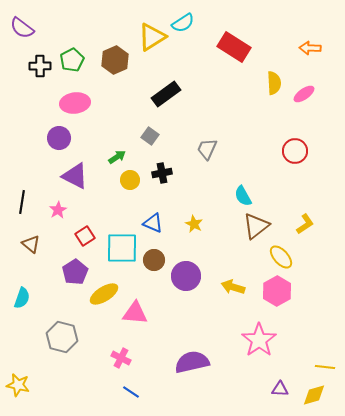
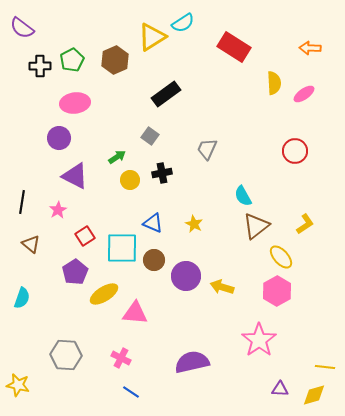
yellow arrow at (233, 287): moved 11 px left
gray hexagon at (62, 337): moved 4 px right, 18 px down; rotated 12 degrees counterclockwise
